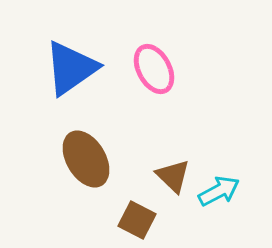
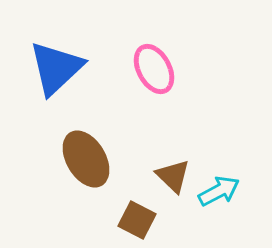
blue triangle: moved 15 px left; rotated 8 degrees counterclockwise
